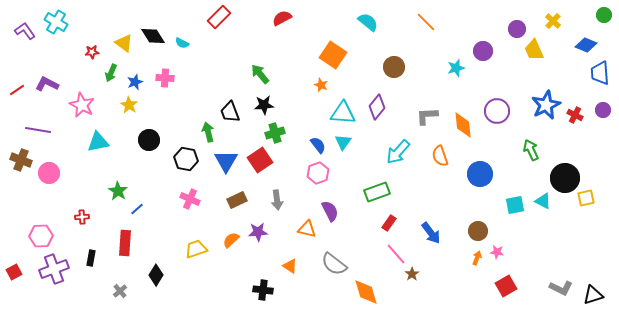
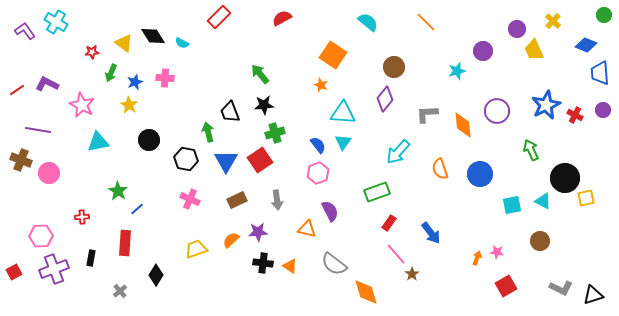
cyan star at (456, 68): moved 1 px right, 3 px down
purple diamond at (377, 107): moved 8 px right, 8 px up
gray L-shape at (427, 116): moved 2 px up
orange semicircle at (440, 156): moved 13 px down
cyan square at (515, 205): moved 3 px left
brown circle at (478, 231): moved 62 px right, 10 px down
black cross at (263, 290): moved 27 px up
